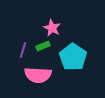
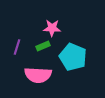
pink star: rotated 24 degrees counterclockwise
purple line: moved 6 px left, 3 px up
cyan pentagon: rotated 12 degrees counterclockwise
